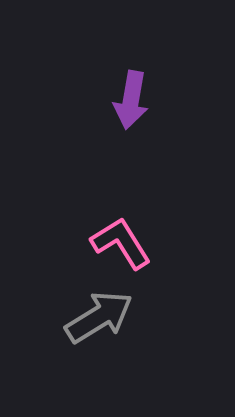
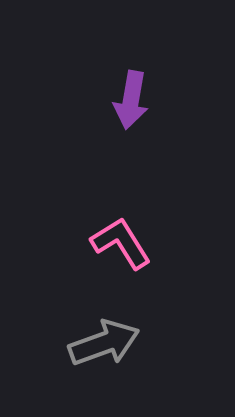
gray arrow: moved 5 px right, 26 px down; rotated 12 degrees clockwise
